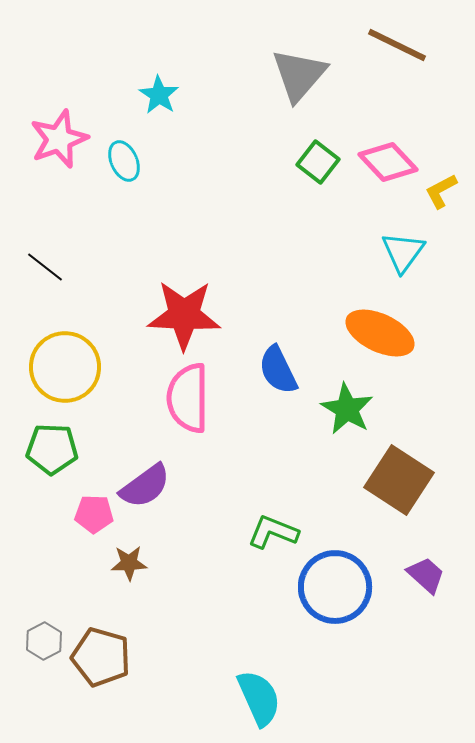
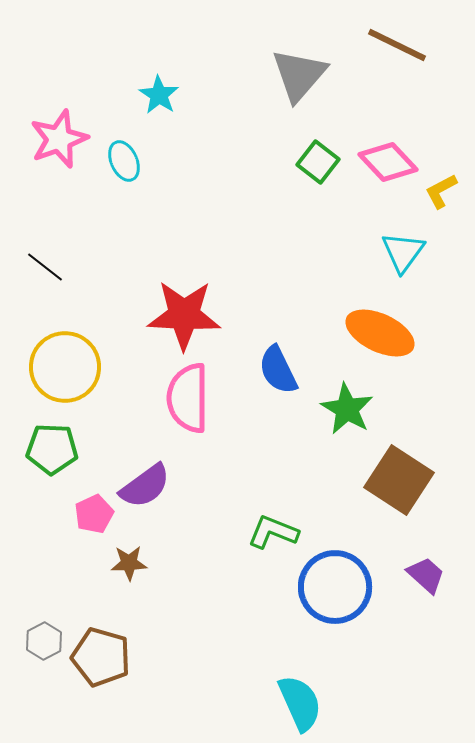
pink pentagon: rotated 27 degrees counterclockwise
cyan semicircle: moved 41 px right, 5 px down
